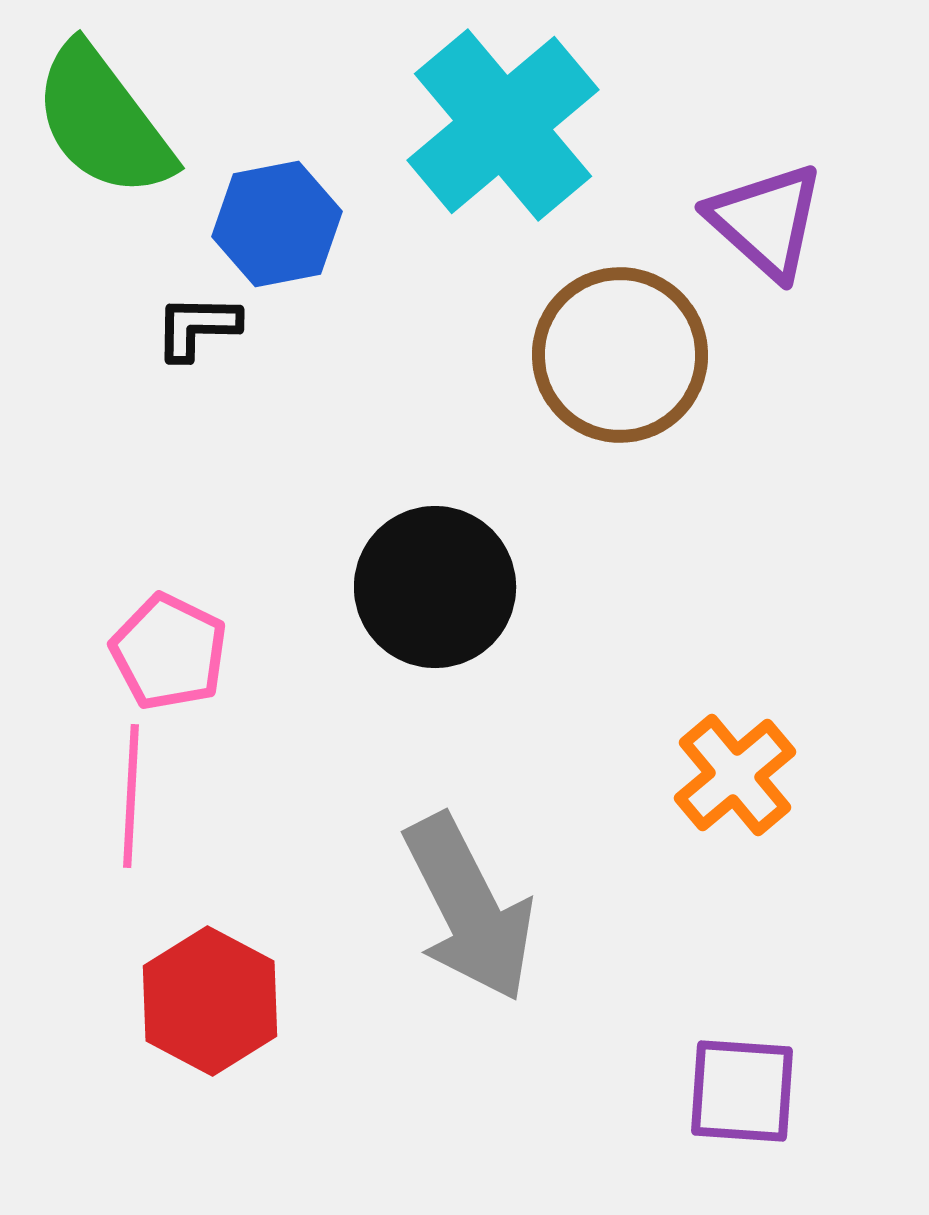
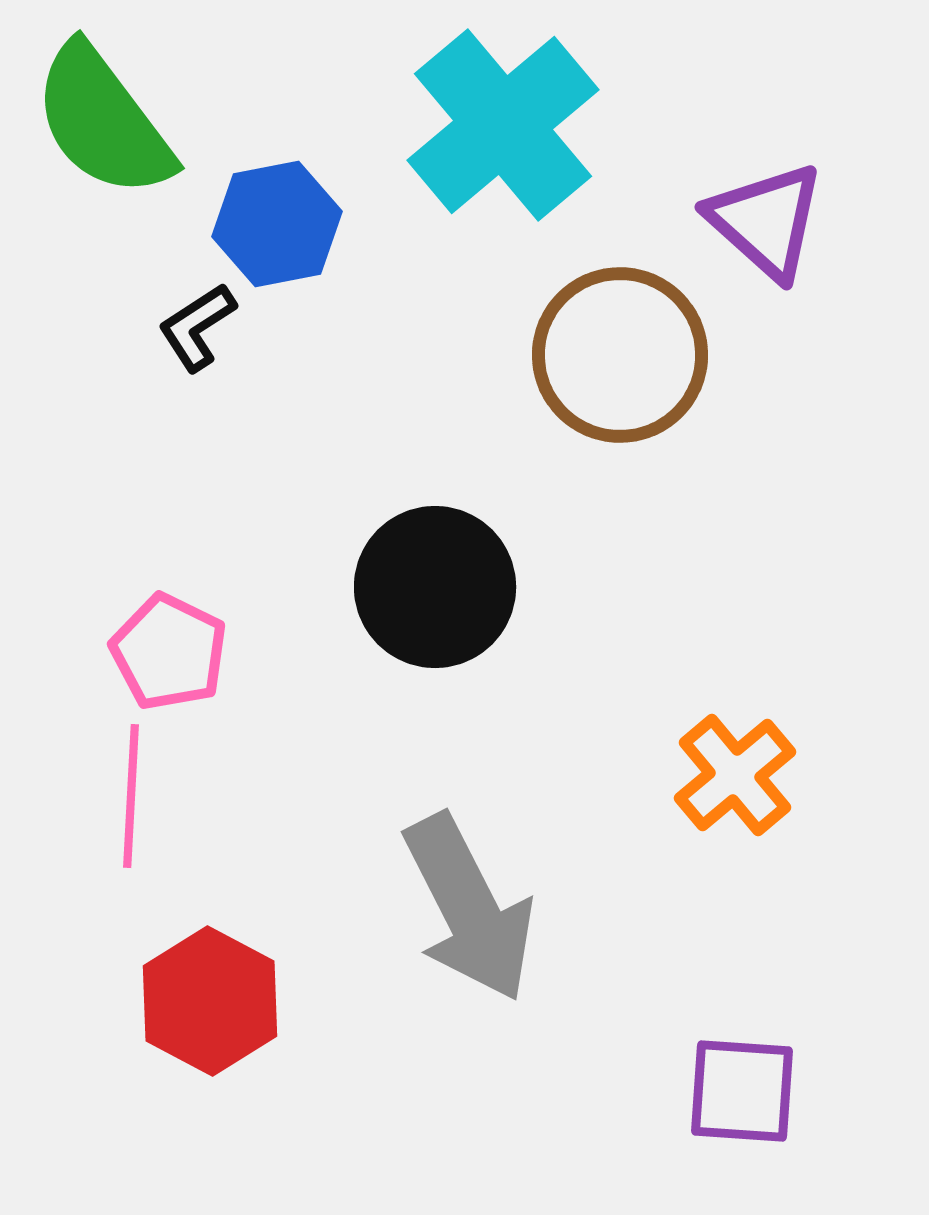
black L-shape: rotated 34 degrees counterclockwise
